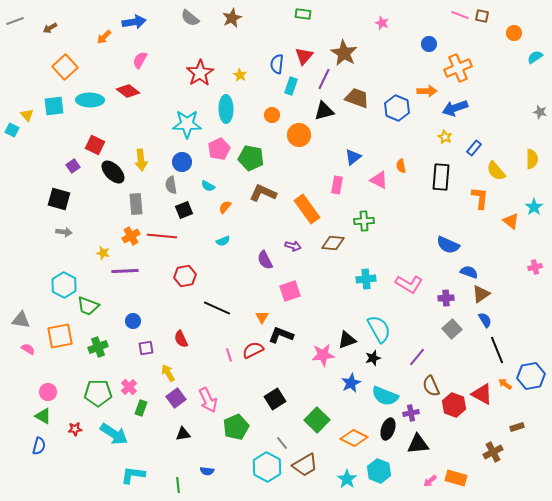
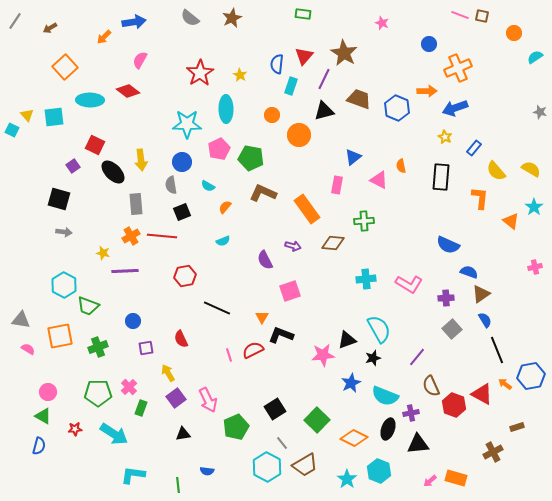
gray line at (15, 21): rotated 36 degrees counterclockwise
brown trapezoid at (357, 98): moved 2 px right, 1 px down
cyan square at (54, 106): moved 11 px down
yellow semicircle at (532, 159): moved 1 px left, 10 px down; rotated 60 degrees counterclockwise
black square at (184, 210): moved 2 px left, 2 px down
black square at (275, 399): moved 10 px down
